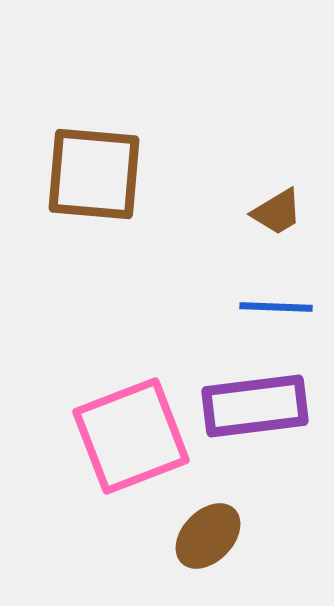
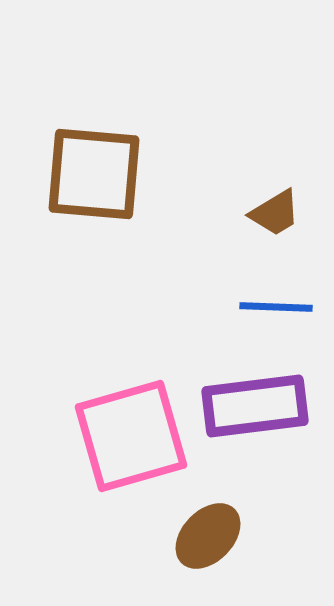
brown trapezoid: moved 2 px left, 1 px down
pink square: rotated 5 degrees clockwise
